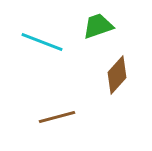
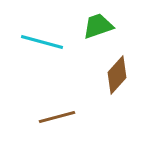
cyan line: rotated 6 degrees counterclockwise
